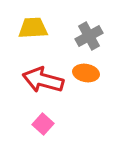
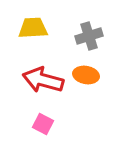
gray cross: rotated 12 degrees clockwise
orange ellipse: moved 2 px down
pink square: rotated 15 degrees counterclockwise
